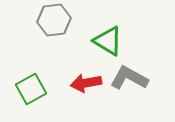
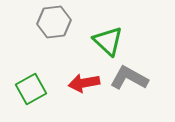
gray hexagon: moved 2 px down
green triangle: rotated 12 degrees clockwise
red arrow: moved 2 px left
